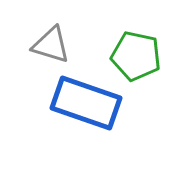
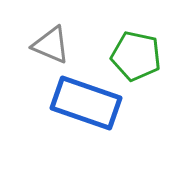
gray triangle: rotated 6 degrees clockwise
